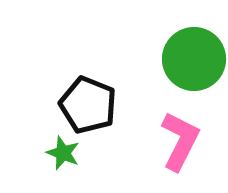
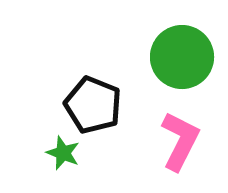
green circle: moved 12 px left, 2 px up
black pentagon: moved 5 px right
